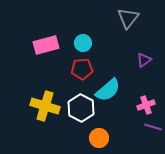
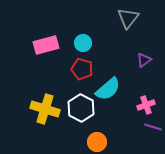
red pentagon: rotated 20 degrees clockwise
cyan semicircle: moved 1 px up
yellow cross: moved 3 px down
orange circle: moved 2 px left, 4 px down
